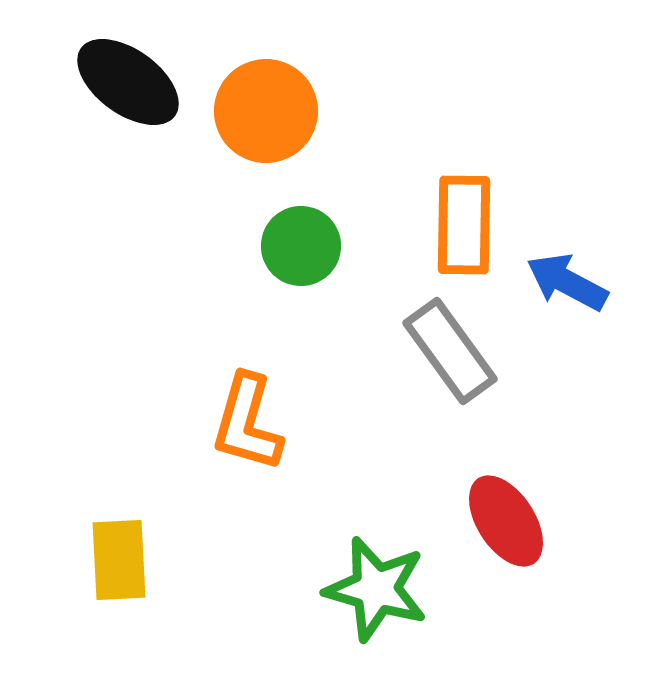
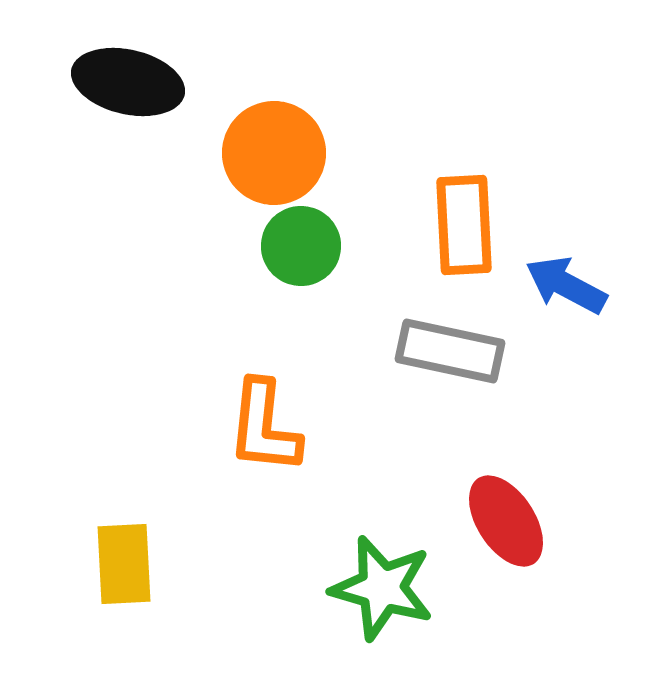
black ellipse: rotated 23 degrees counterclockwise
orange circle: moved 8 px right, 42 px down
orange rectangle: rotated 4 degrees counterclockwise
blue arrow: moved 1 px left, 3 px down
gray rectangle: rotated 42 degrees counterclockwise
orange L-shape: moved 17 px right, 4 px down; rotated 10 degrees counterclockwise
yellow rectangle: moved 5 px right, 4 px down
green star: moved 6 px right, 1 px up
